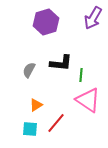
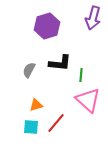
purple arrow: rotated 15 degrees counterclockwise
purple hexagon: moved 1 px right, 4 px down
black L-shape: moved 1 px left
pink triangle: rotated 8 degrees clockwise
orange triangle: rotated 16 degrees clockwise
cyan square: moved 1 px right, 2 px up
